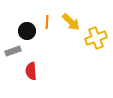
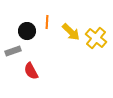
yellow arrow: moved 10 px down
yellow cross: rotated 30 degrees counterclockwise
red semicircle: rotated 24 degrees counterclockwise
